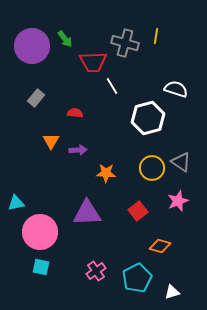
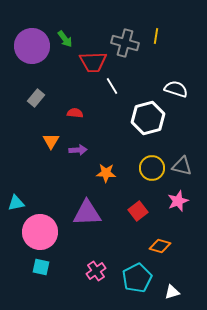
gray triangle: moved 1 px right, 4 px down; rotated 20 degrees counterclockwise
